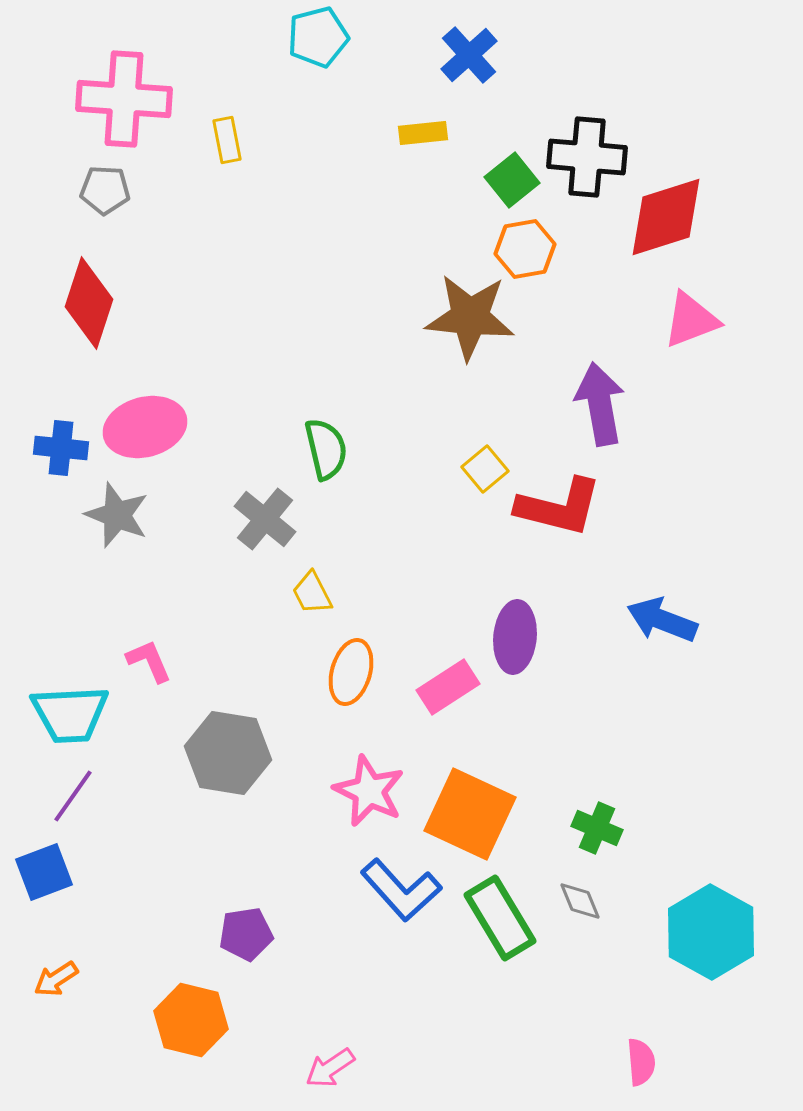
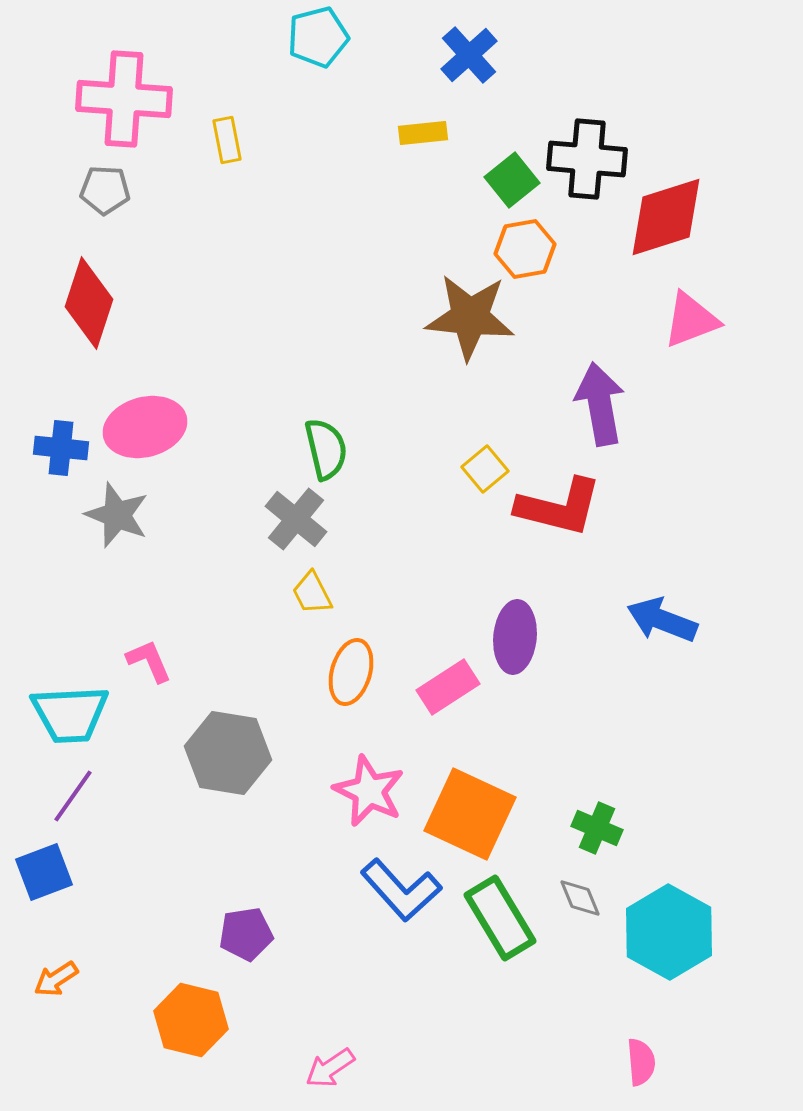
black cross at (587, 157): moved 2 px down
gray cross at (265, 519): moved 31 px right
gray diamond at (580, 901): moved 3 px up
cyan hexagon at (711, 932): moved 42 px left
